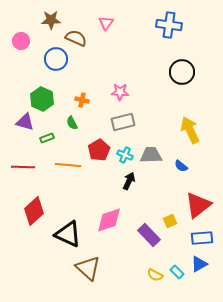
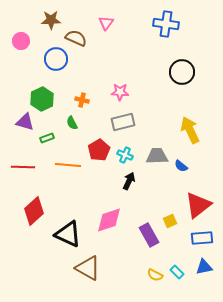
blue cross: moved 3 px left, 1 px up
green hexagon: rotated 10 degrees clockwise
gray trapezoid: moved 6 px right, 1 px down
purple rectangle: rotated 15 degrees clockwise
blue triangle: moved 5 px right, 3 px down; rotated 18 degrees clockwise
brown triangle: rotated 12 degrees counterclockwise
